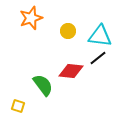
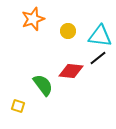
orange star: moved 2 px right, 1 px down
